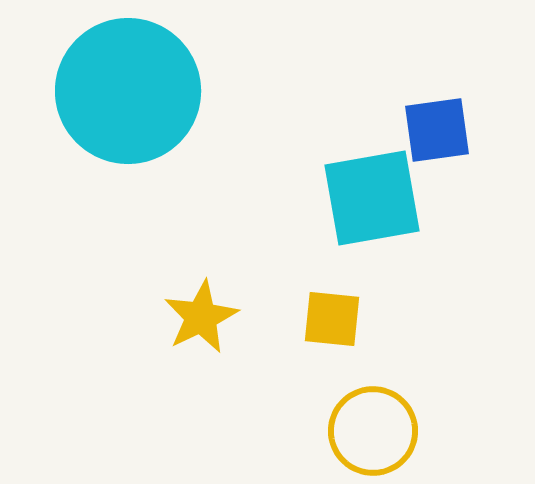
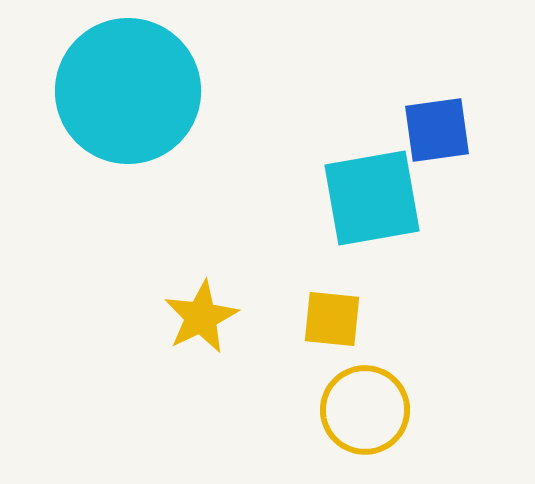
yellow circle: moved 8 px left, 21 px up
